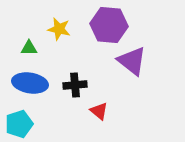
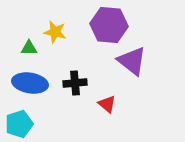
yellow star: moved 4 px left, 3 px down
black cross: moved 2 px up
red triangle: moved 8 px right, 7 px up
